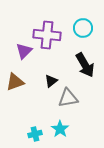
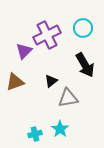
purple cross: rotated 32 degrees counterclockwise
